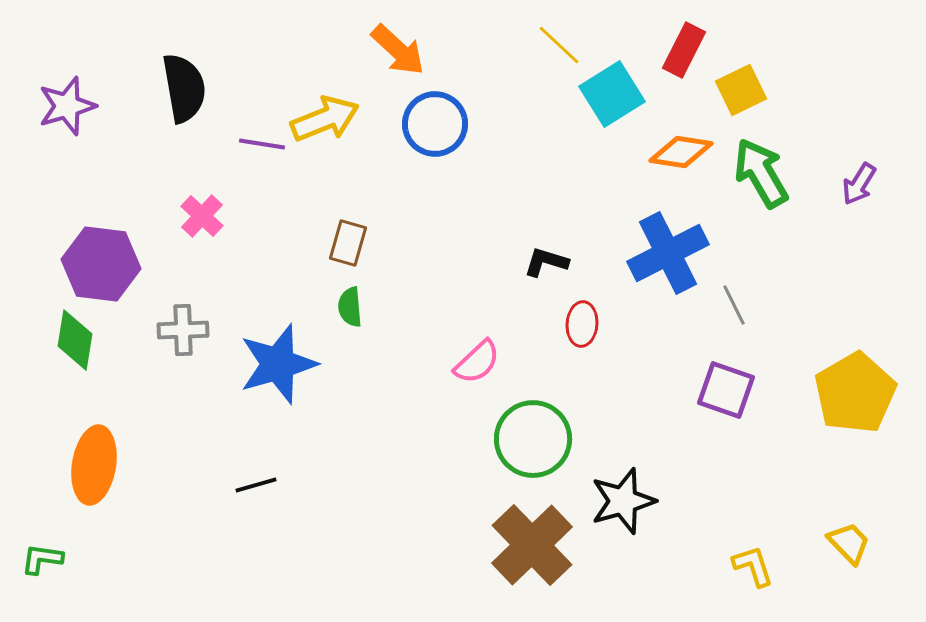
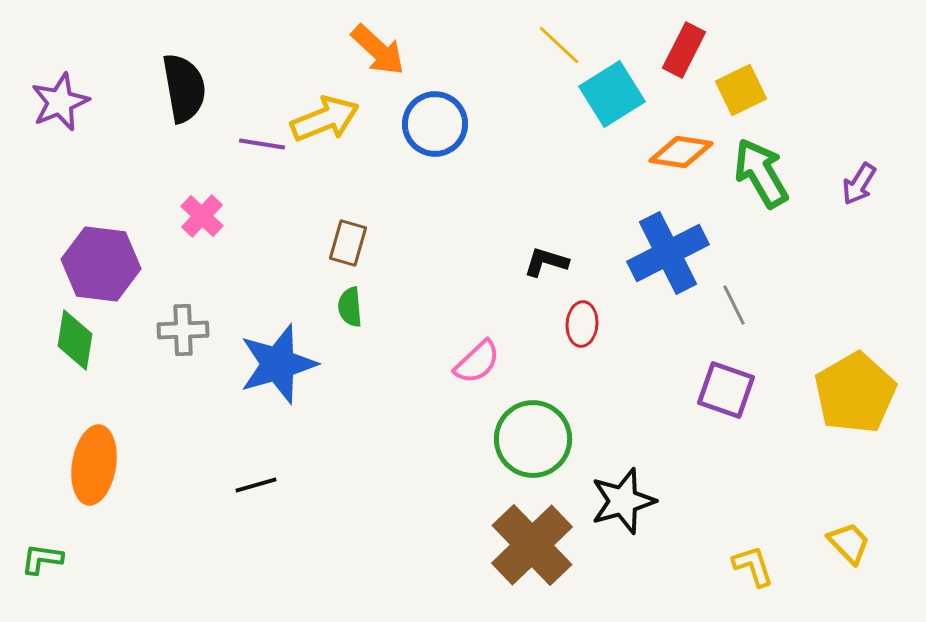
orange arrow: moved 20 px left
purple star: moved 7 px left, 4 px up; rotated 6 degrees counterclockwise
